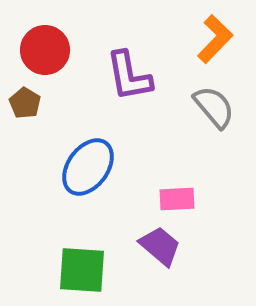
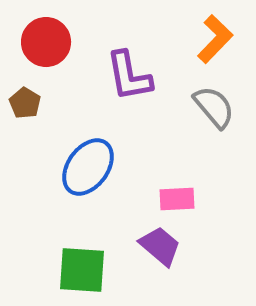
red circle: moved 1 px right, 8 px up
